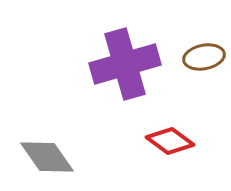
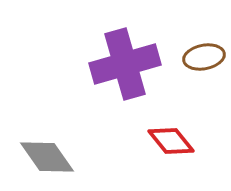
red diamond: moved 1 px right; rotated 15 degrees clockwise
